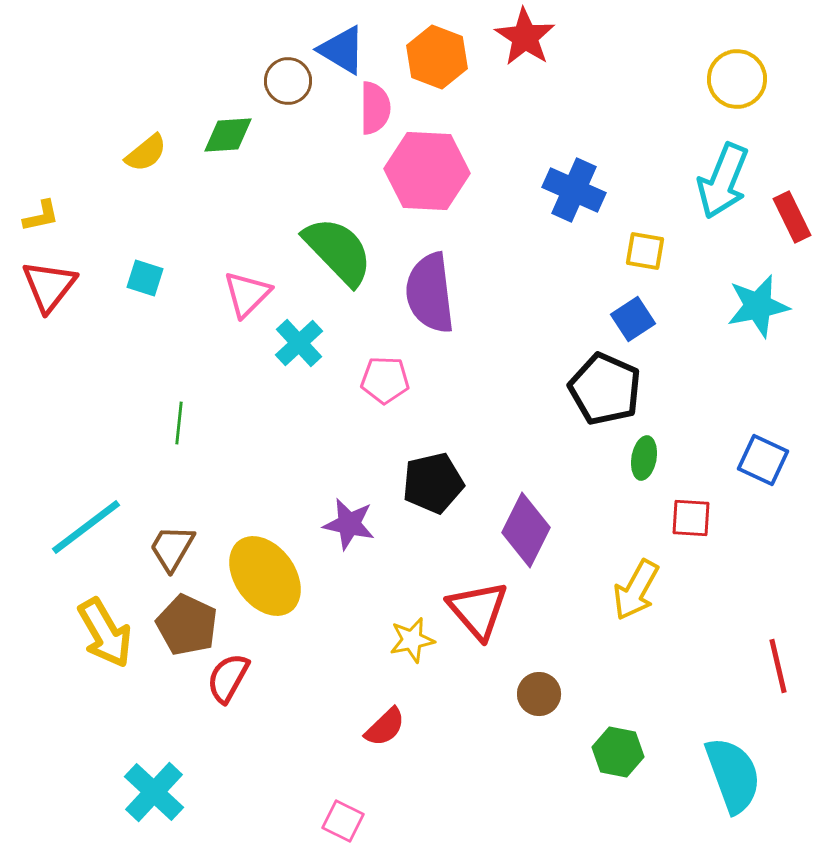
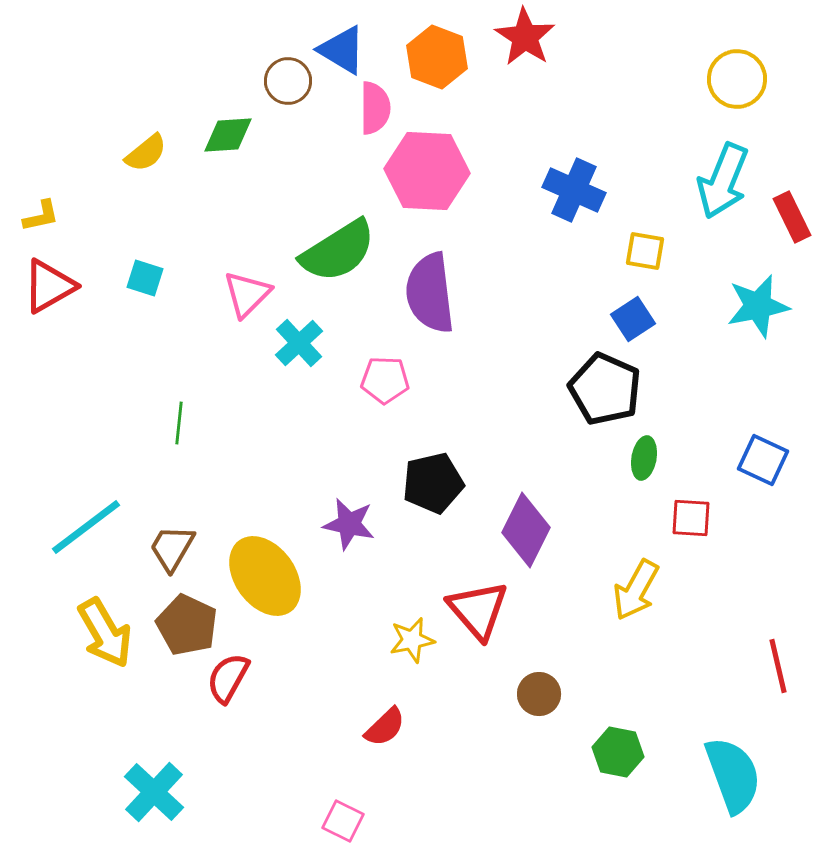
green semicircle at (338, 251): rotated 102 degrees clockwise
red triangle at (49, 286): rotated 22 degrees clockwise
